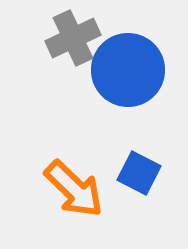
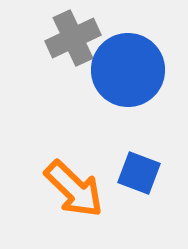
blue square: rotated 6 degrees counterclockwise
